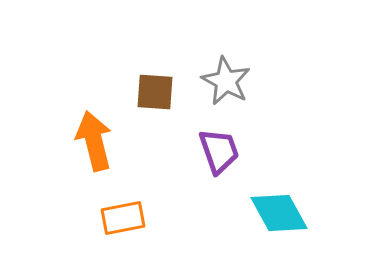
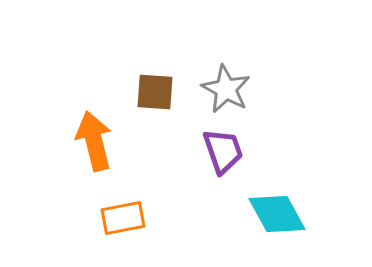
gray star: moved 8 px down
purple trapezoid: moved 4 px right
cyan diamond: moved 2 px left, 1 px down
